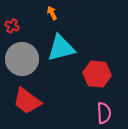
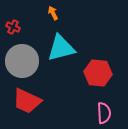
orange arrow: moved 1 px right
red cross: moved 1 px right, 1 px down
gray circle: moved 2 px down
red hexagon: moved 1 px right, 1 px up
red trapezoid: rotated 12 degrees counterclockwise
